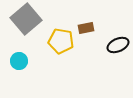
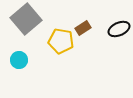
brown rectangle: moved 3 px left; rotated 21 degrees counterclockwise
black ellipse: moved 1 px right, 16 px up
cyan circle: moved 1 px up
